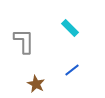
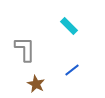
cyan rectangle: moved 1 px left, 2 px up
gray L-shape: moved 1 px right, 8 px down
